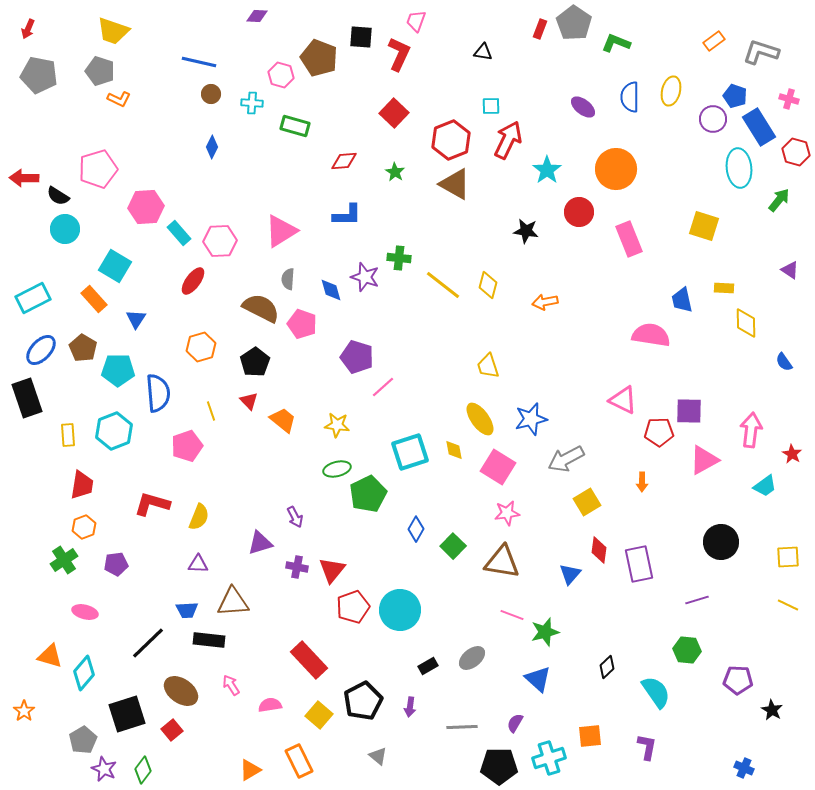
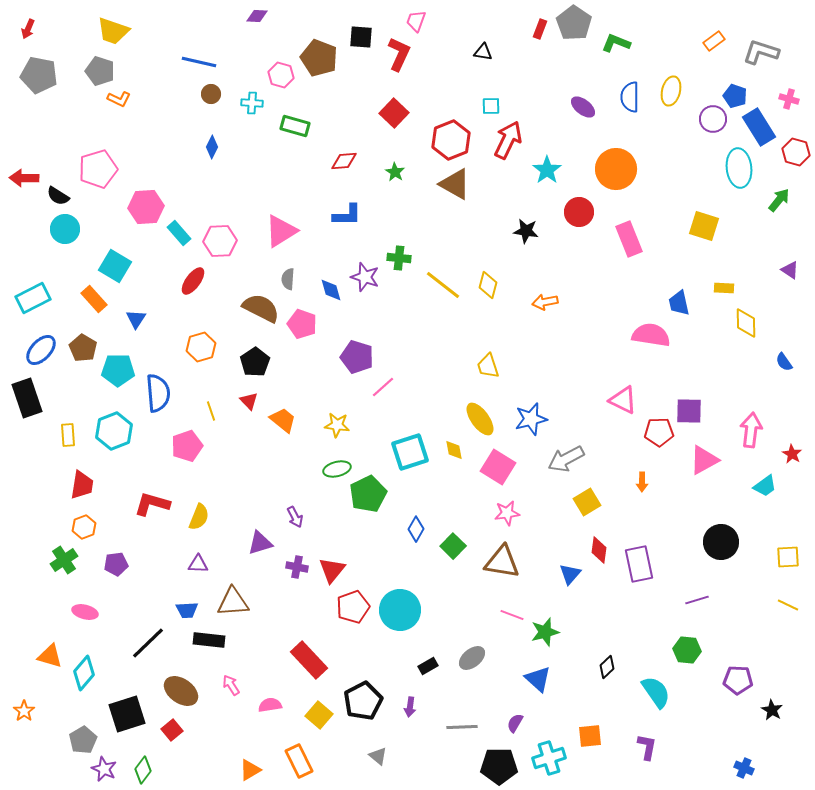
blue trapezoid at (682, 300): moved 3 px left, 3 px down
